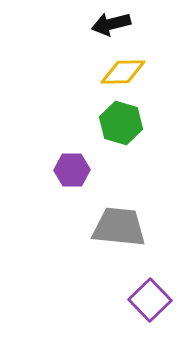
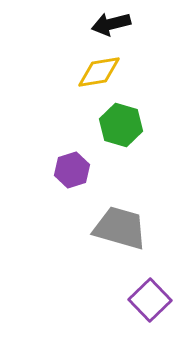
yellow diamond: moved 24 px left; rotated 9 degrees counterclockwise
green hexagon: moved 2 px down
purple hexagon: rotated 16 degrees counterclockwise
gray trapezoid: moved 1 px right, 1 px down; rotated 10 degrees clockwise
